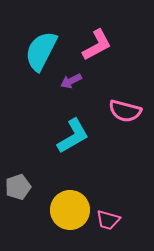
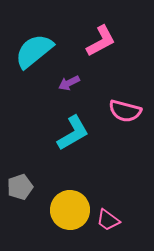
pink L-shape: moved 4 px right, 4 px up
cyan semicircle: moved 7 px left; rotated 24 degrees clockwise
purple arrow: moved 2 px left, 2 px down
cyan L-shape: moved 3 px up
gray pentagon: moved 2 px right
pink trapezoid: rotated 20 degrees clockwise
